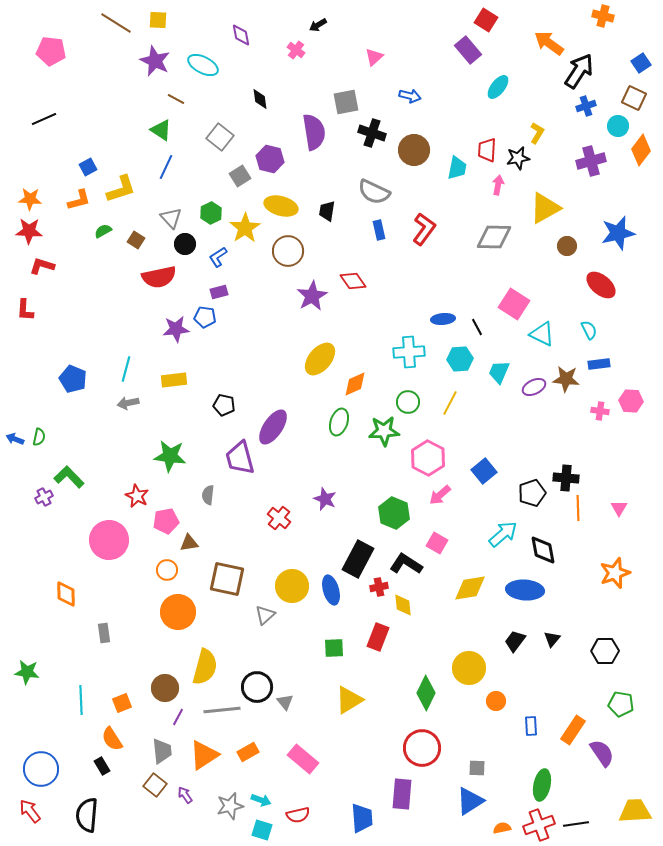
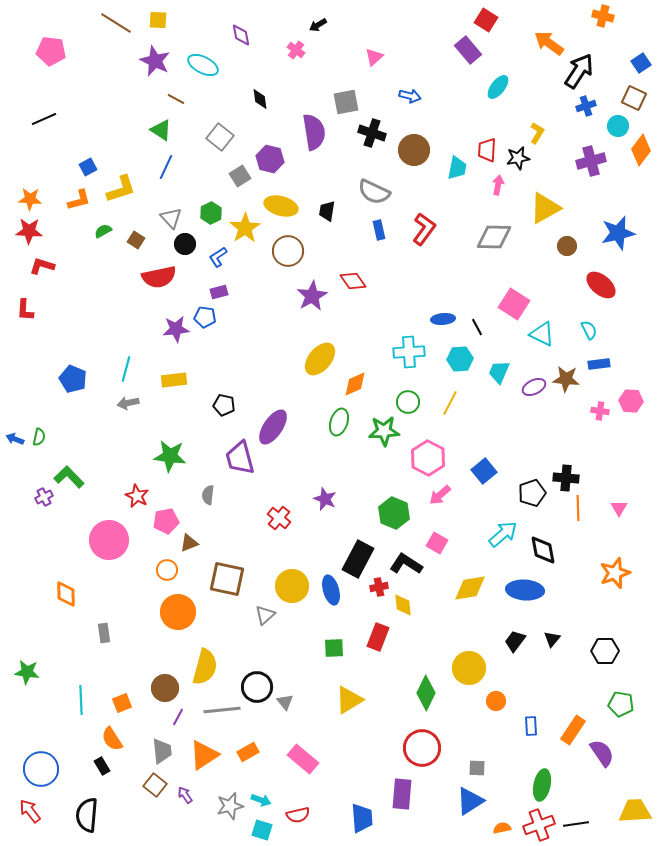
brown triangle at (189, 543): rotated 12 degrees counterclockwise
